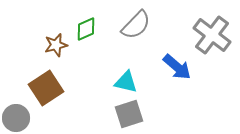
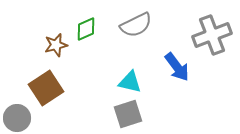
gray semicircle: rotated 20 degrees clockwise
gray cross: rotated 33 degrees clockwise
blue arrow: rotated 12 degrees clockwise
cyan triangle: moved 4 px right
gray square: moved 1 px left
gray circle: moved 1 px right
